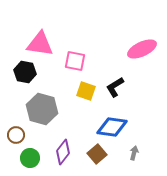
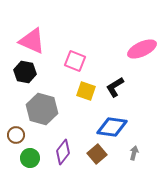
pink triangle: moved 8 px left, 3 px up; rotated 16 degrees clockwise
pink square: rotated 10 degrees clockwise
